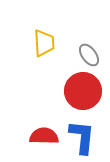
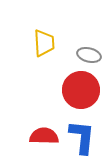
gray ellipse: rotated 40 degrees counterclockwise
red circle: moved 2 px left, 1 px up
